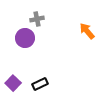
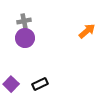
gray cross: moved 13 px left, 2 px down
orange arrow: rotated 90 degrees clockwise
purple square: moved 2 px left, 1 px down
